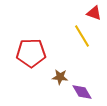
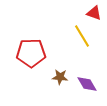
purple diamond: moved 5 px right, 8 px up
